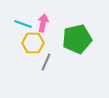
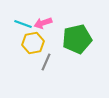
pink arrow: rotated 120 degrees counterclockwise
yellow hexagon: rotated 10 degrees counterclockwise
